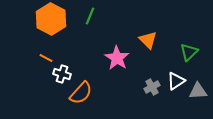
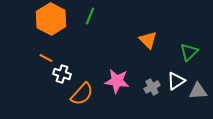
pink star: moved 23 px down; rotated 25 degrees counterclockwise
orange semicircle: moved 1 px right, 1 px down
